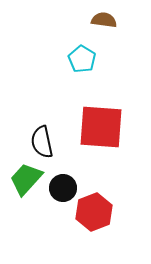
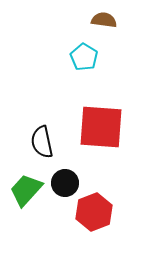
cyan pentagon: moved 2 px right, 2 px up
green trapezoid: moved 11 px down
black circle: moved 2 px right, 5 px up
